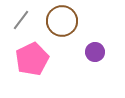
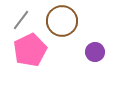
pink pentagon: moved 2 px left, 9 px up
